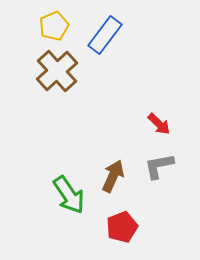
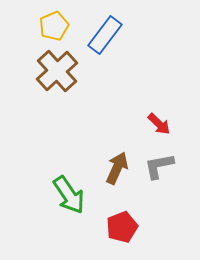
brown arrow: moved 4 px right, 8 px up
